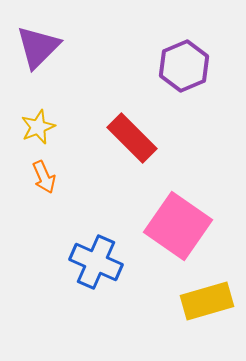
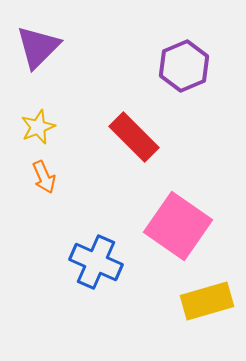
red rectangle: moved 2 px right, 1 px up
